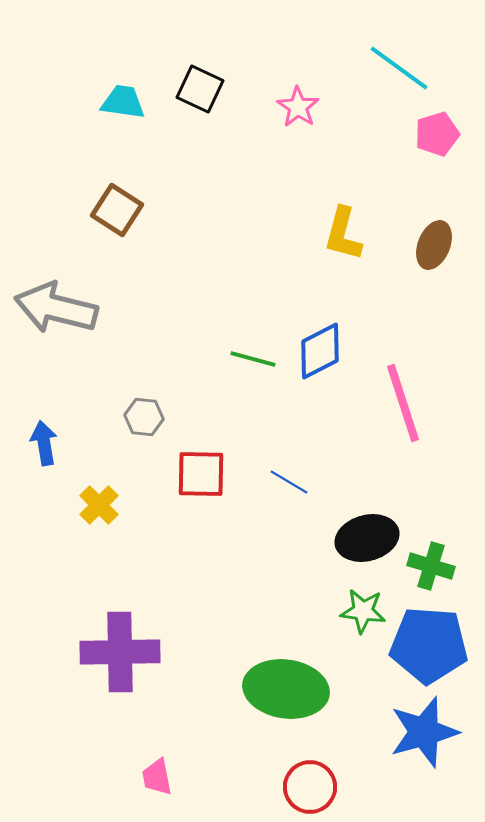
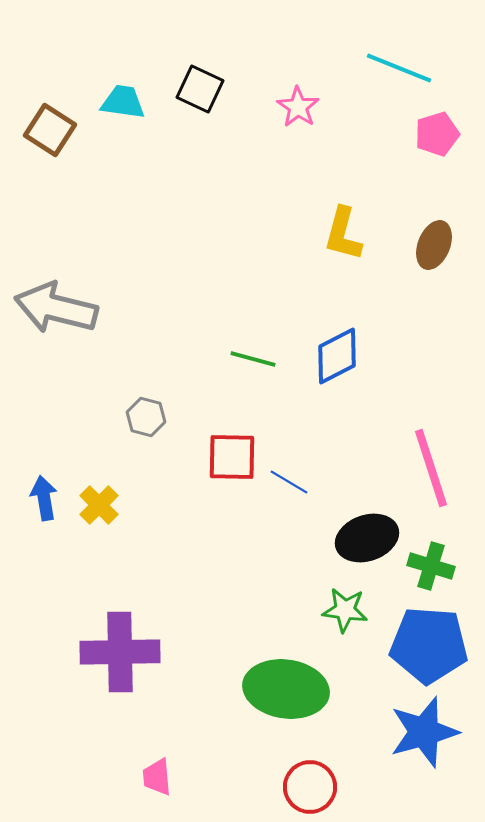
cyan line: rotated 14 degrees counterclockwise
brown square: moved 67 px left, 80 px up
blue diamond: moved 17 px right, 5 px down
pink line: moved 28 px right, 65 px down
gray hexagon: moved 2 px right; rotated 9 degrees clockwise
blue arrow: moved 55 px down
red square: moved 31 px right, 17 px up
black ellipse: rotated 4 degrees counterclockwise
green star: moved 18 px left, 1 px up
pink trapezoid: rotated 6 degrees clockwise
